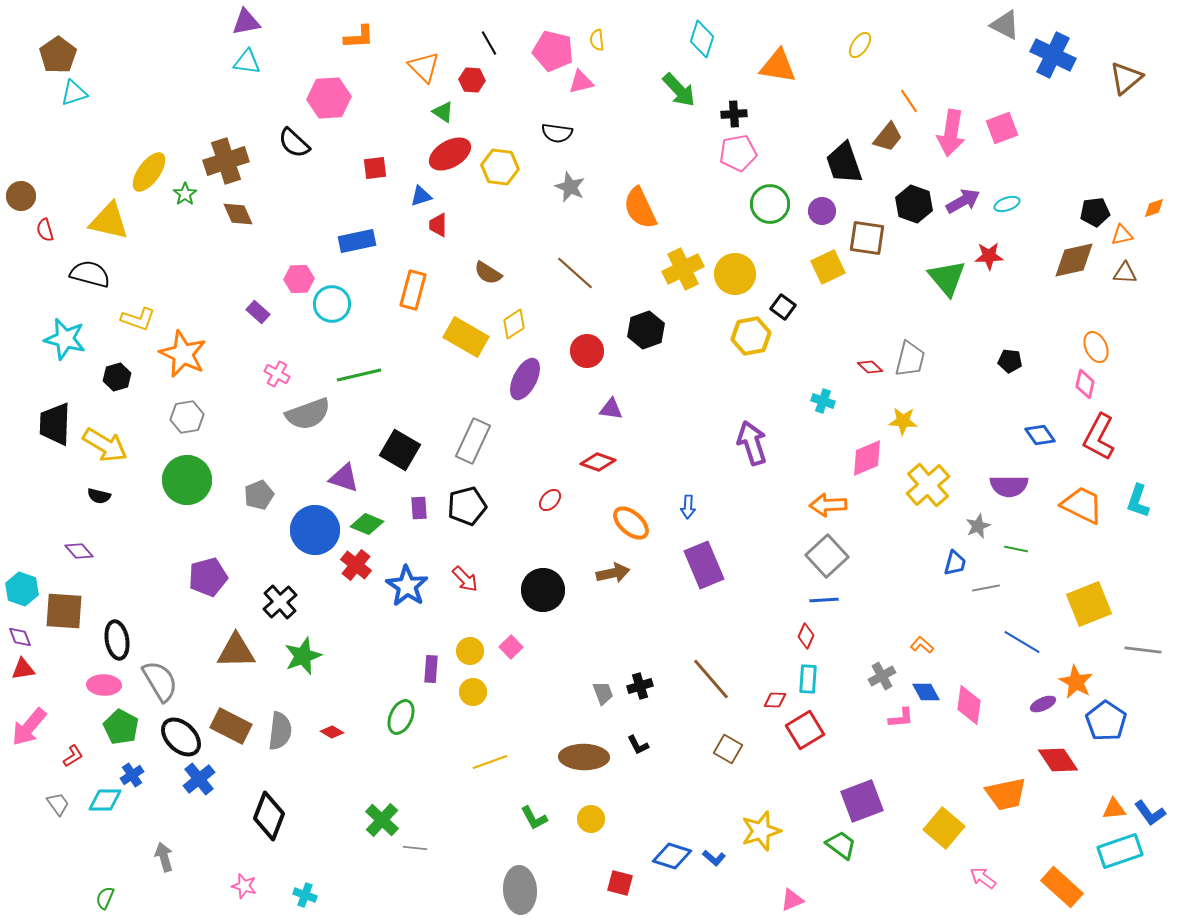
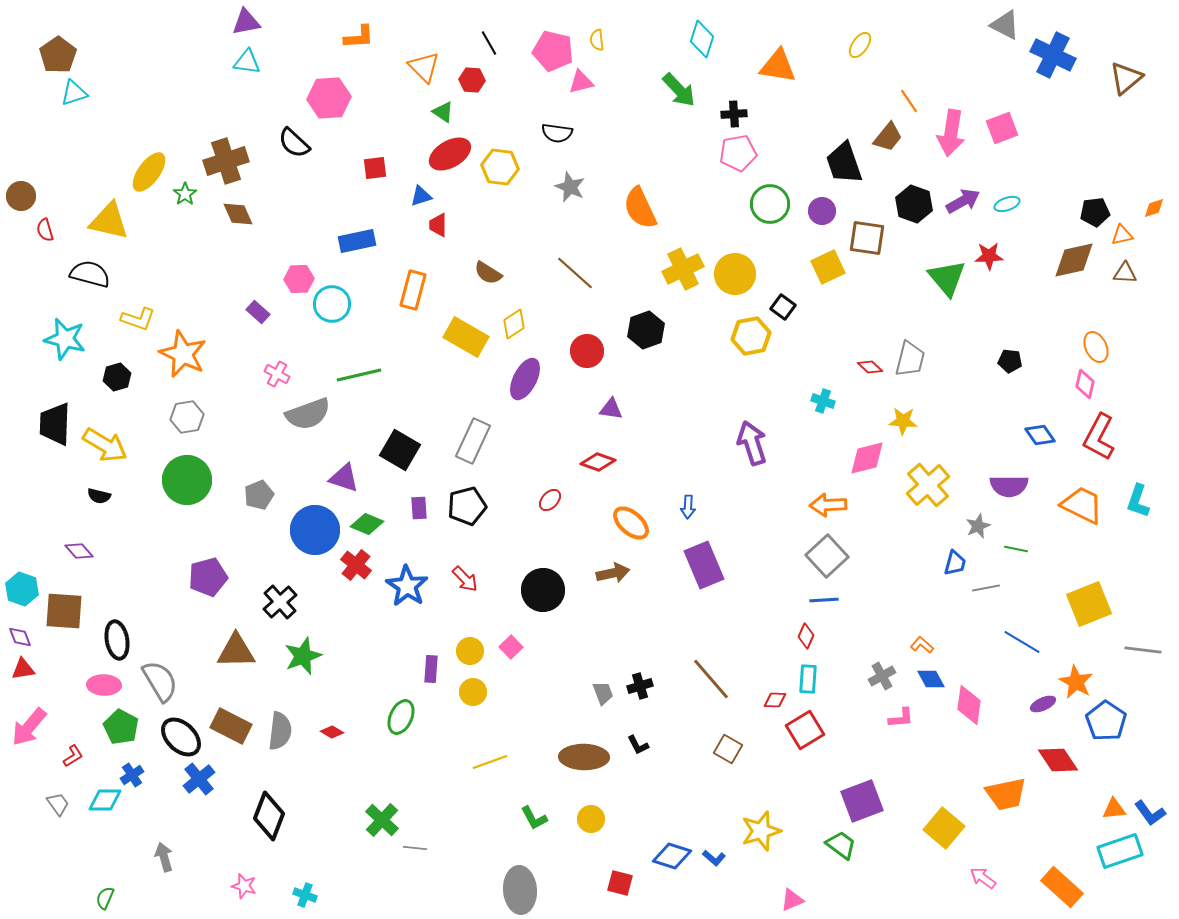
pink diamond at (867, 458): rotated 9 degrees clockwise
blue diamond at (926, 692): moved 5 px right, 13 px up
